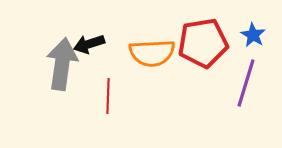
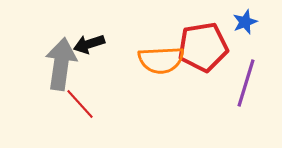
blue star: moved 8 px left, 13 px up; rotated 20 degrees clockwise
red pentagon: moved 4 px down
orange semicircle: moved 9 px right, 7 px down
gray arrow: moved 1 px left
red line: moved 28 px left, 8 px down; rotated 44 degrees counterclockwise
